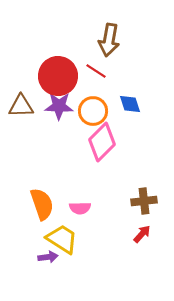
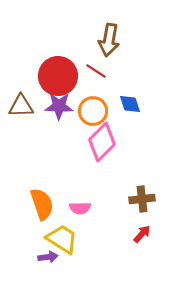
brown cross: moved 2 px left, 2 px up
